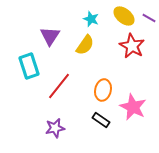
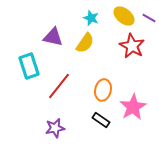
cyan star: moved 1 px up
purple triangle: moved 3 px right, 1 px down; rotated 50 degrees counterclockwise
yellow semicircle: moved 2 px up
pink star: rotated 16 degrees clockwise
